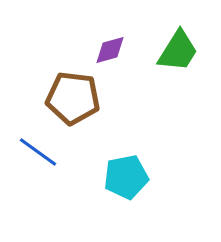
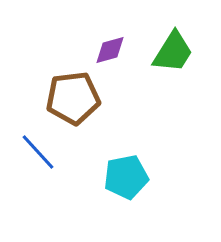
green trapezoid: moved 5 px left, 1 px down
brown pentagon: rotated 14 degrees counterclockwise
blue line: rotated 12 degrees clockwise
